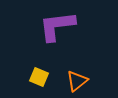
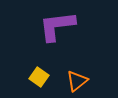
yellow square: rotated 12 degrees clockwise
